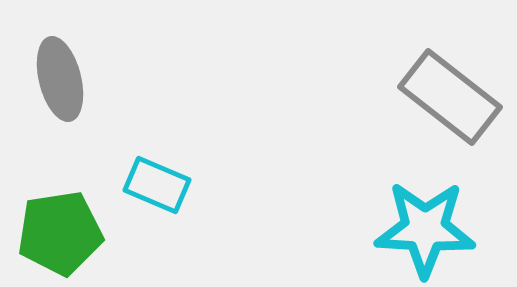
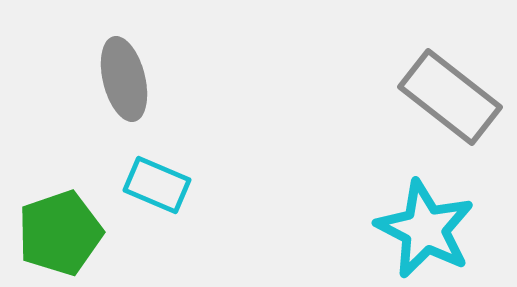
gray ellipse: moved 64 px right
cyan star: rotated 24 degrees clockwise
green pentagon: rotated 10 degrees counterclockwise
